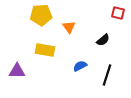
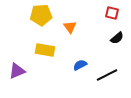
red square: moved 6 px left
orange triangle: moved 1 px right
black semicircle: moved 14 px right, 2 px up
blue semicircle: moved 1 px up
purple triangle: rotated 24 degrees counterclockwise
black line: rotated 45 degrees clockwise
